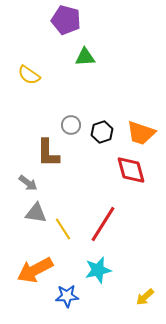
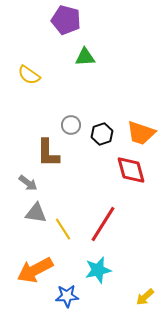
black hexagon: moved 2 px down
